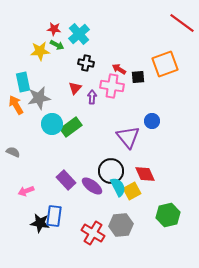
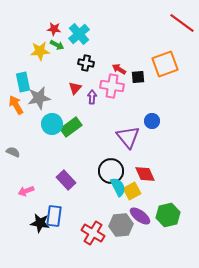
purple ellipse: moved 48 px right, 30 px down
